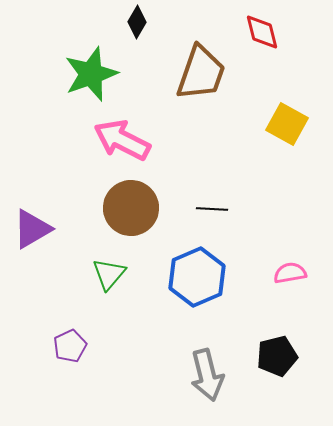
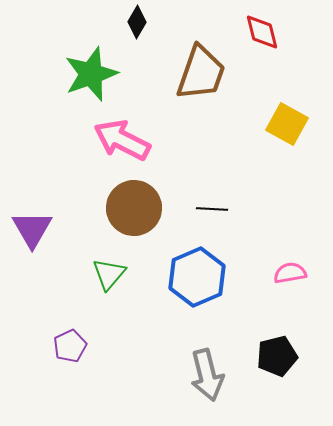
brown circle: moved 3 px right
purple triangle: rotated 30 degrees counterclockwise
